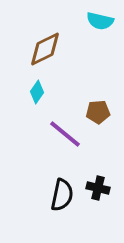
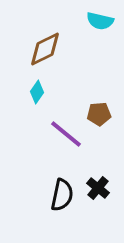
brown pentagon: moved 1 px right, 2 px down
purple line: moved 1 px right
black cross: rotated 25 degrees clockwise
